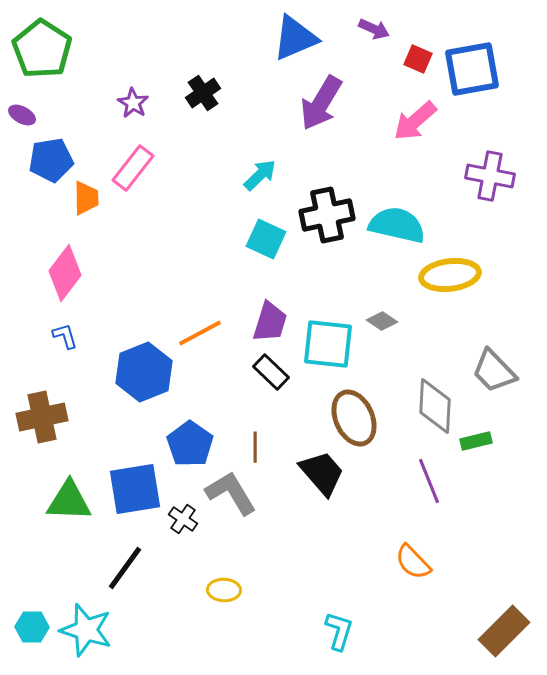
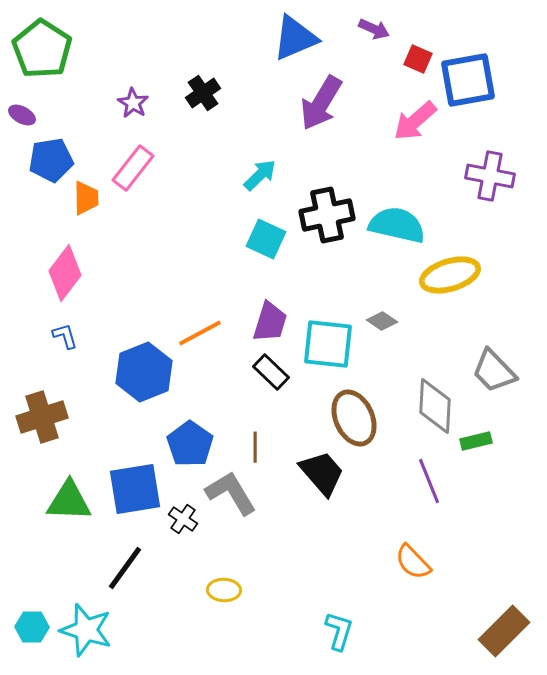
blue square at (472, 69): moved 4 px left, 11 px down
yellow ellipse at (450, 275): rotated 10 degrees counterclockwise
brown cross at (42, 417): rotated 6 degrees counterclockwise
